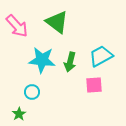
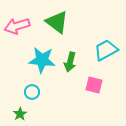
pink arrow: rotated 115 degrees clockwise
cyan trapezoid: moved 5 px right, 6 px up
pink square: rotated 18 degrees clockwise
green star: moved 1 px right
